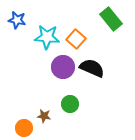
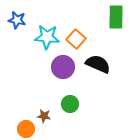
green rectangle: moved 5 px right, 2 px up; rotated 40 degrees clockwise
black semicircle: moved 6 px right, 4 px up
orange circle: moved 2 px right, 1 px down
